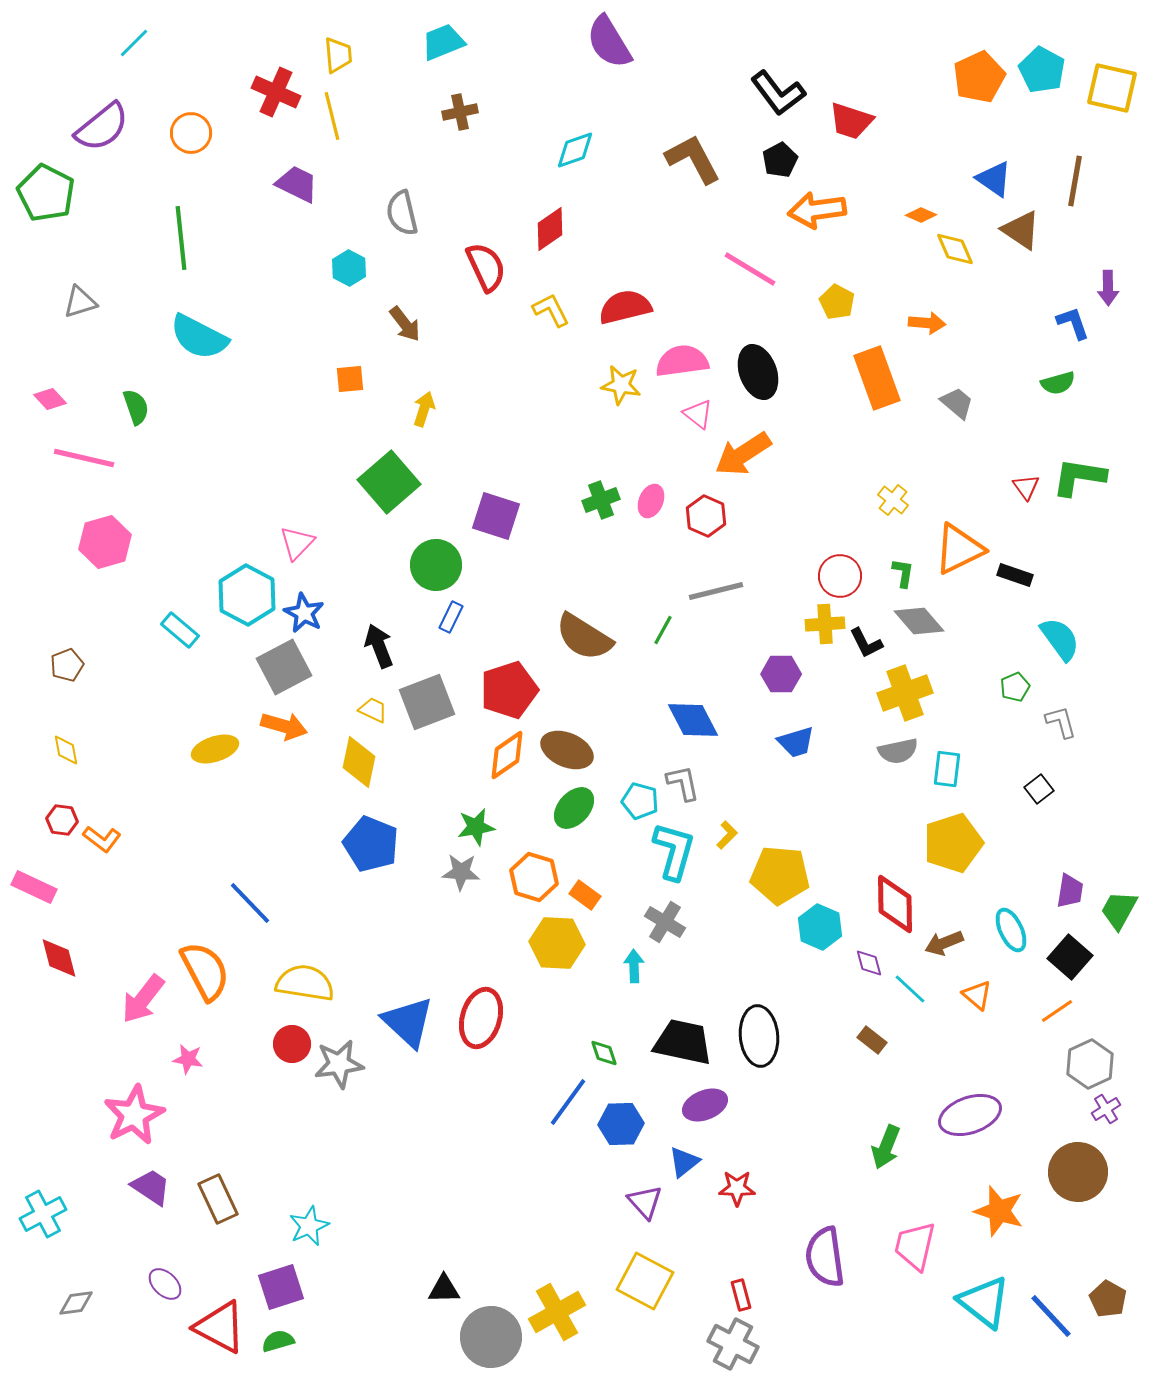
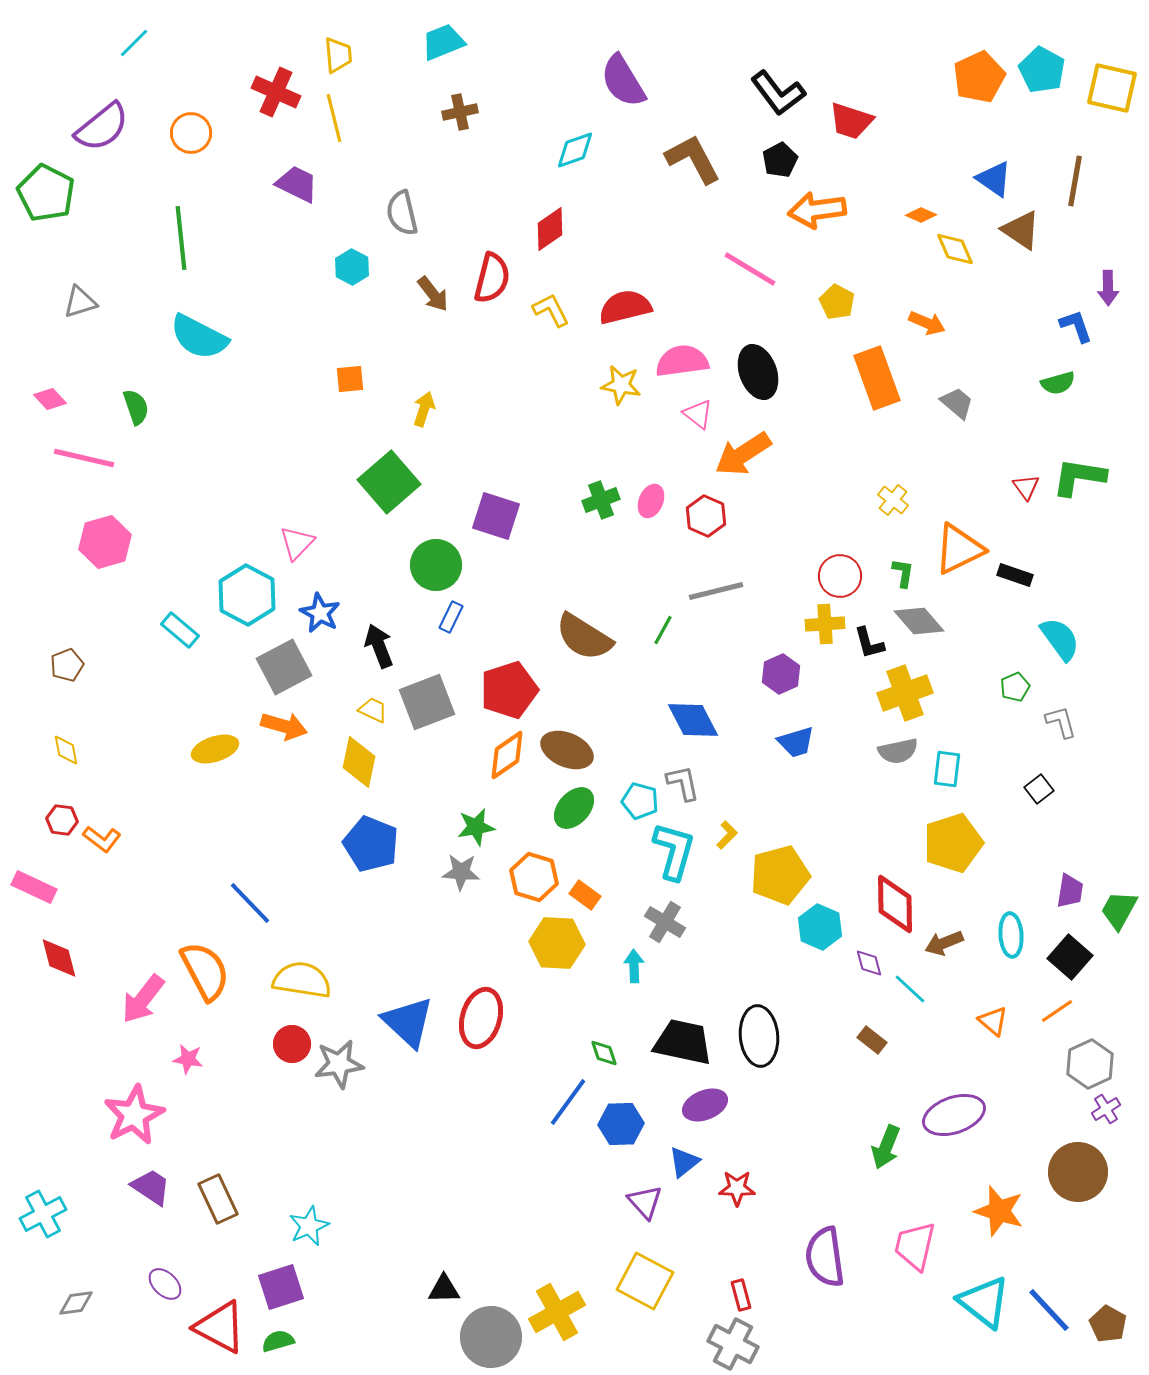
purple semicircle at (609, 42): moved 14 px right, 39 px down
yellow line at (332, 116): moved 2 px right, 2 px down
red semicircle at (486, 267): moved 6 px right, 11 px down; rotated 39 degrees clockwise
cyan hexagon at (349, 268): moved 3 px right, 1 px up
orange arrow at (927, 323): rotated 18 degrees clockwise
blue L-shape at (1073, 323): moved 3 px right, 3 px down
brown arrow at (405, 324): moved 28 px right, 30 px up
blue star at (304, 613): moved 16 px right
black L-shape at (866, 643): moved 3 px right; rotated 12 degrees clockwise
purple hexagon at (781, 674): rotated 24 degrees counterclockwise
yellow pentagon at (780, 875): rotated 20 degrees counterclockwise
cyan ellipse at (1011, 930): moved 5 px down; rotated 21 degrees clockwise
yellow semicircle at (305, 983): moved 3 px left, 3 px up
orange triangle at (977, 995): moved 16 px right, 26 px down
purple ellipse at (970, 1115): moved 16 px left
brown pentagon at (1108, 1299): moved 25 px down
blue line at (1051, 1316): moved 2 px left, 6 px up
